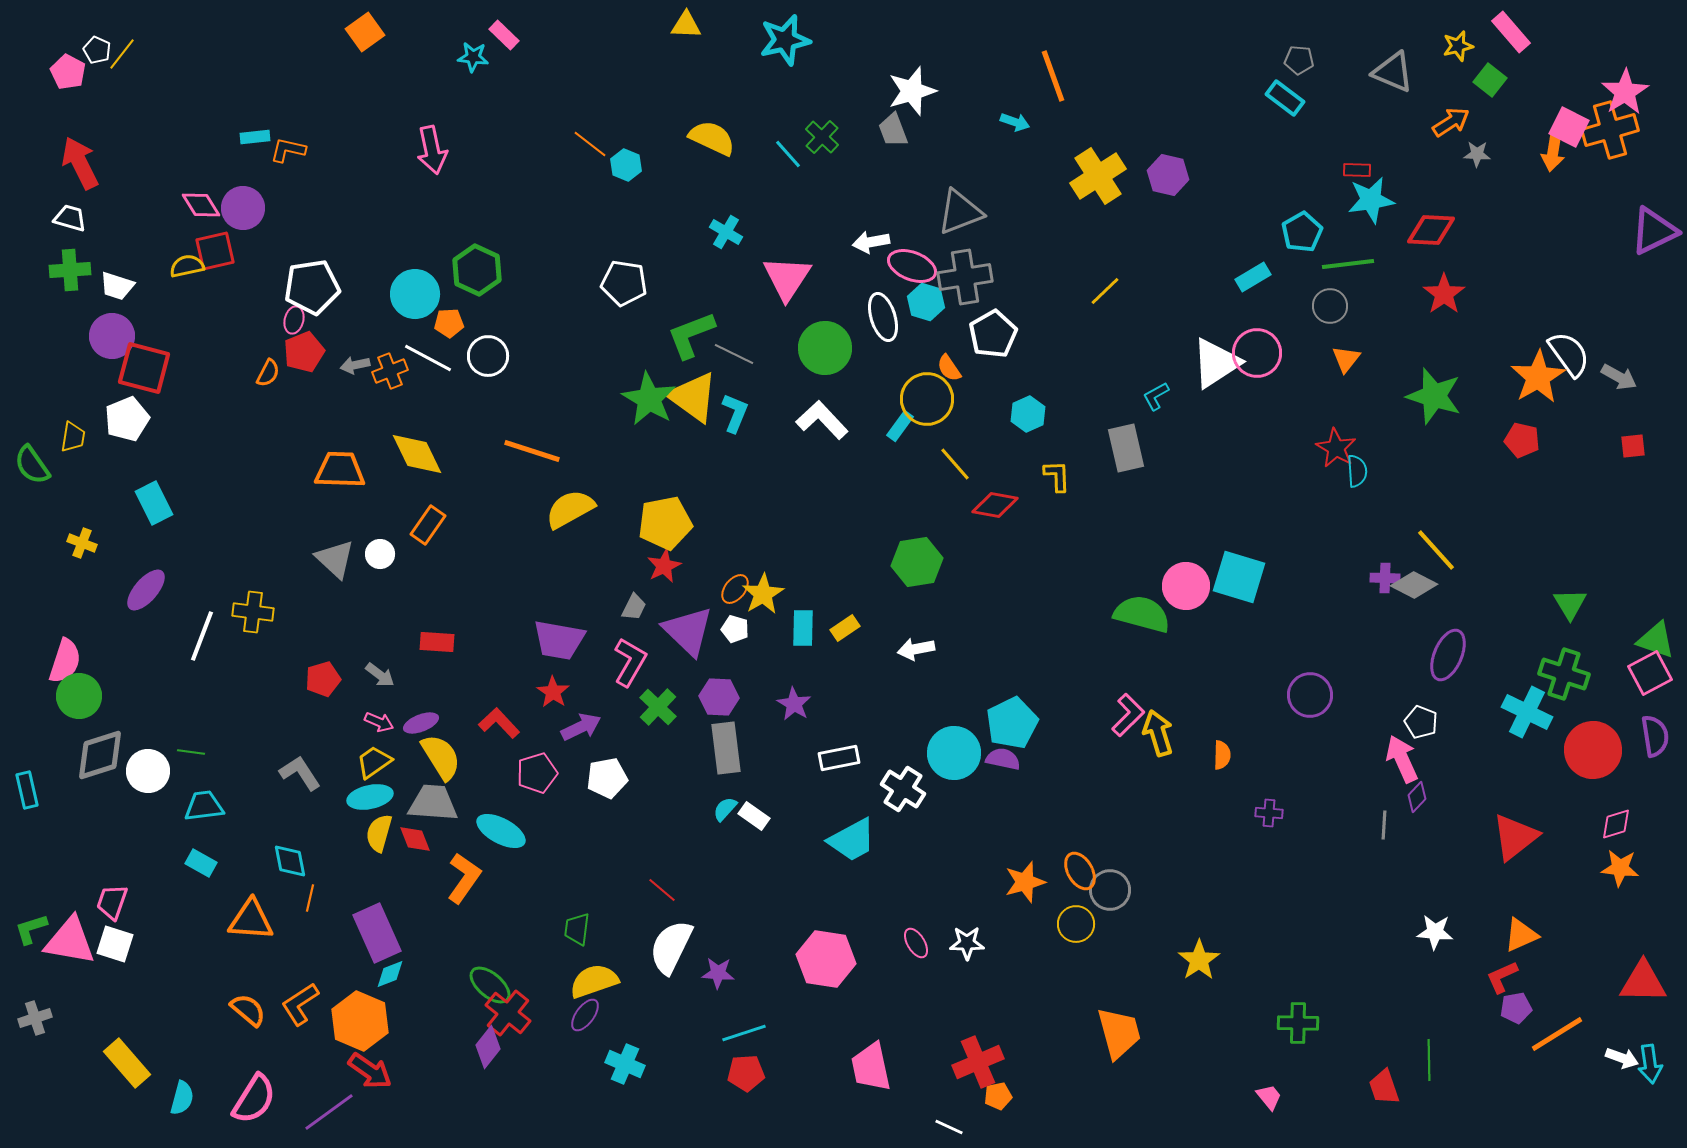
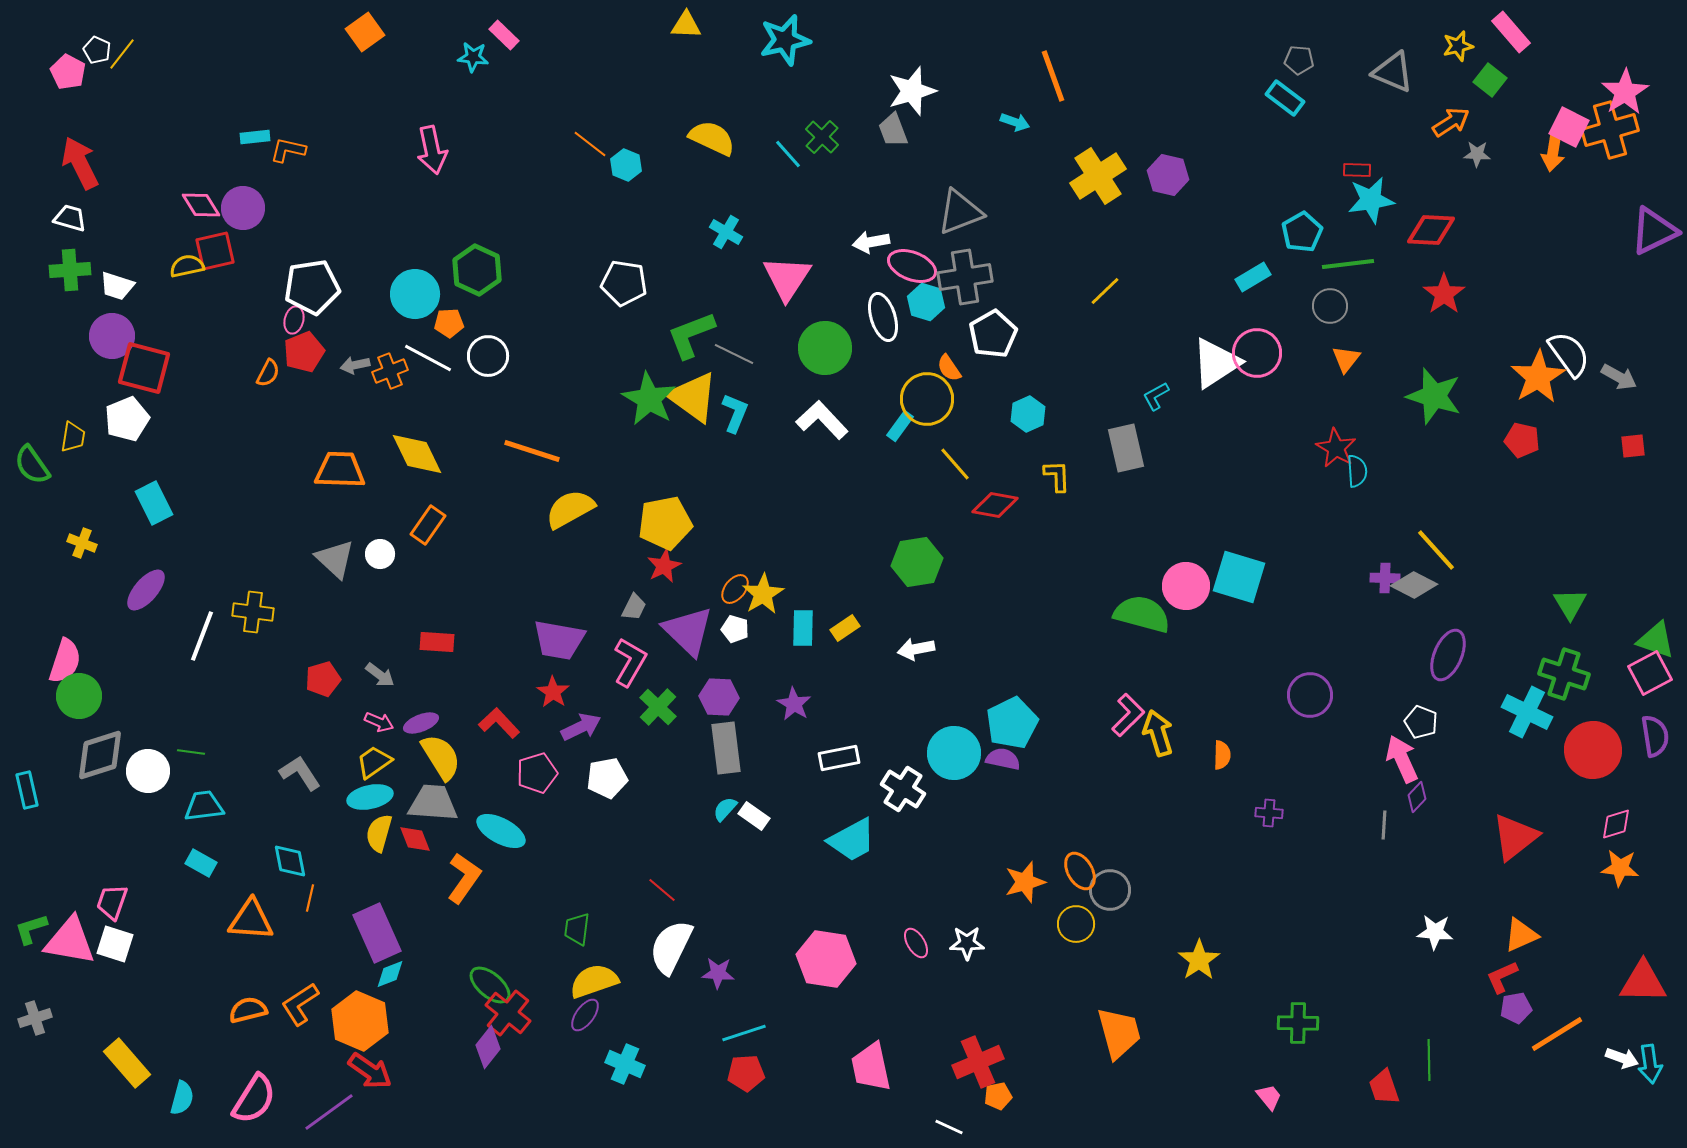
orange semicircle at (248, 1010): rotated 54 degrees counterclockwise
